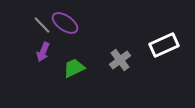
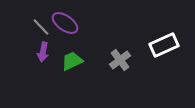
gray line: moved 1 px left, 2 px down
purple arrow: rotated 12 degrees counterclockwise
green trapezoid: moved 2 px left, 7 px up
